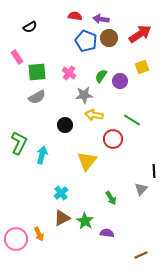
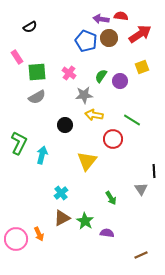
red semicircle: moved 46 px right
gray triangle: rotated 16 degrees counterclockwise
